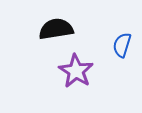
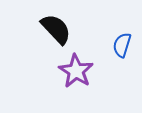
black semicircle: rotated 56 degrees clockwise
